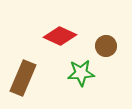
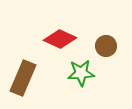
red diamond: moved 3 px down
